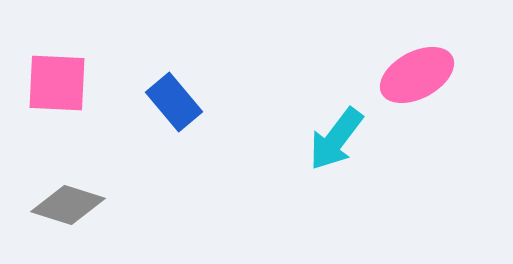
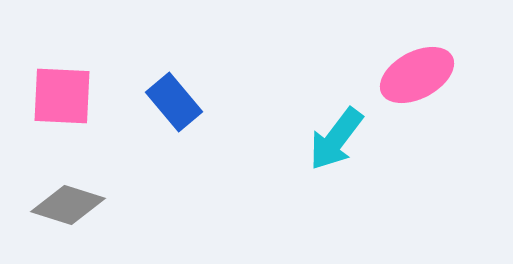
pink square: moved 5 px right, 13 px down
